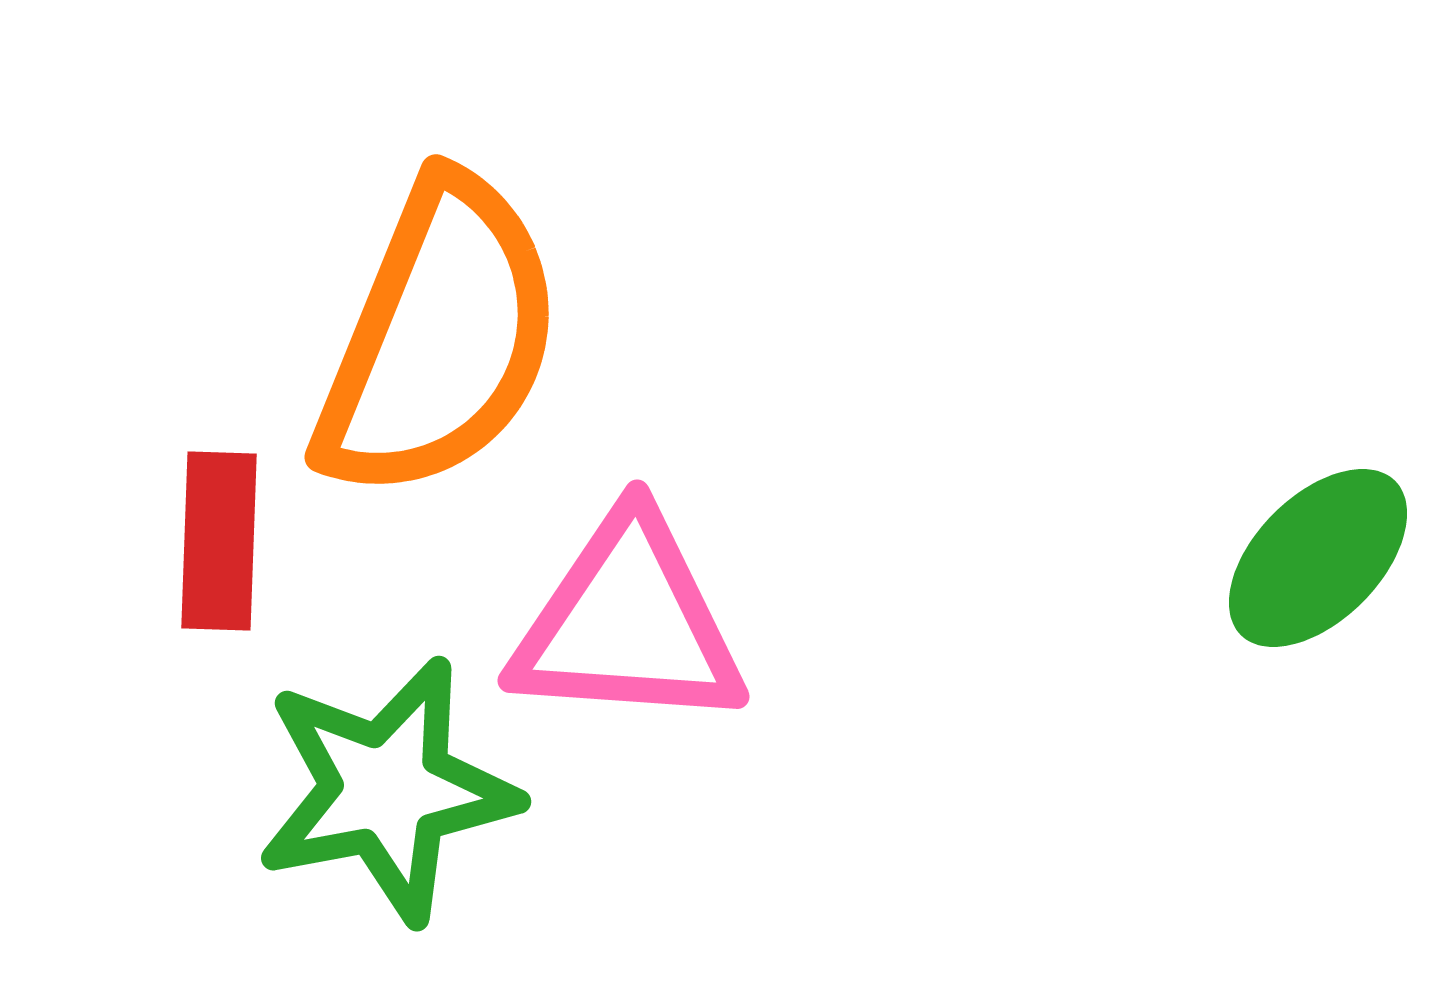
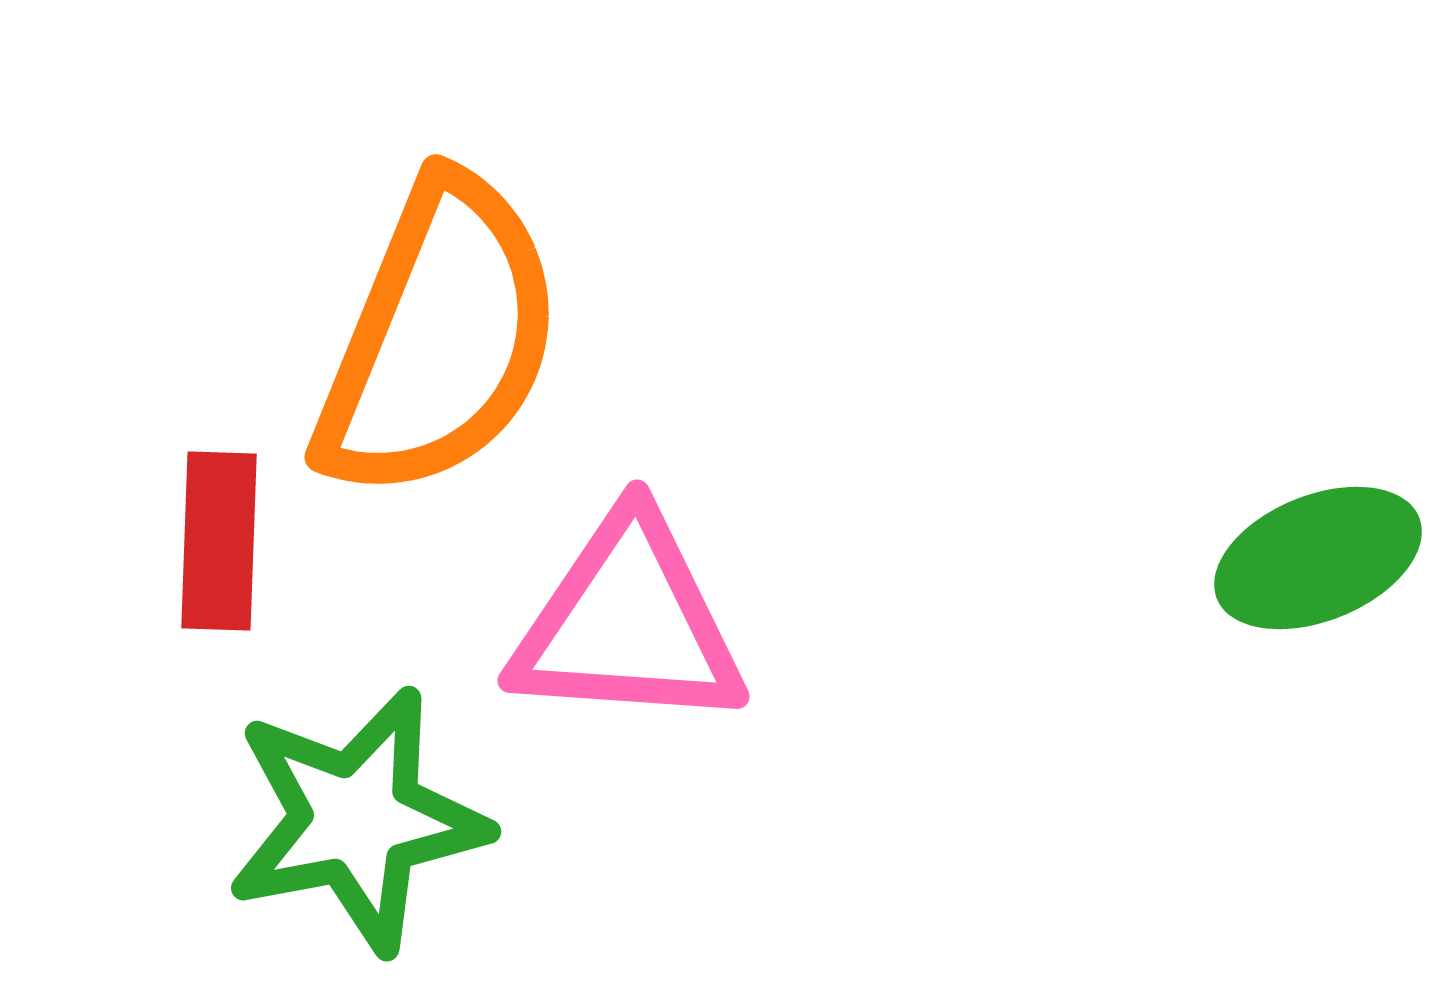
green ellipse: rotated 23 degrees clockwise
green star: moved 30 px left, 30 px down
